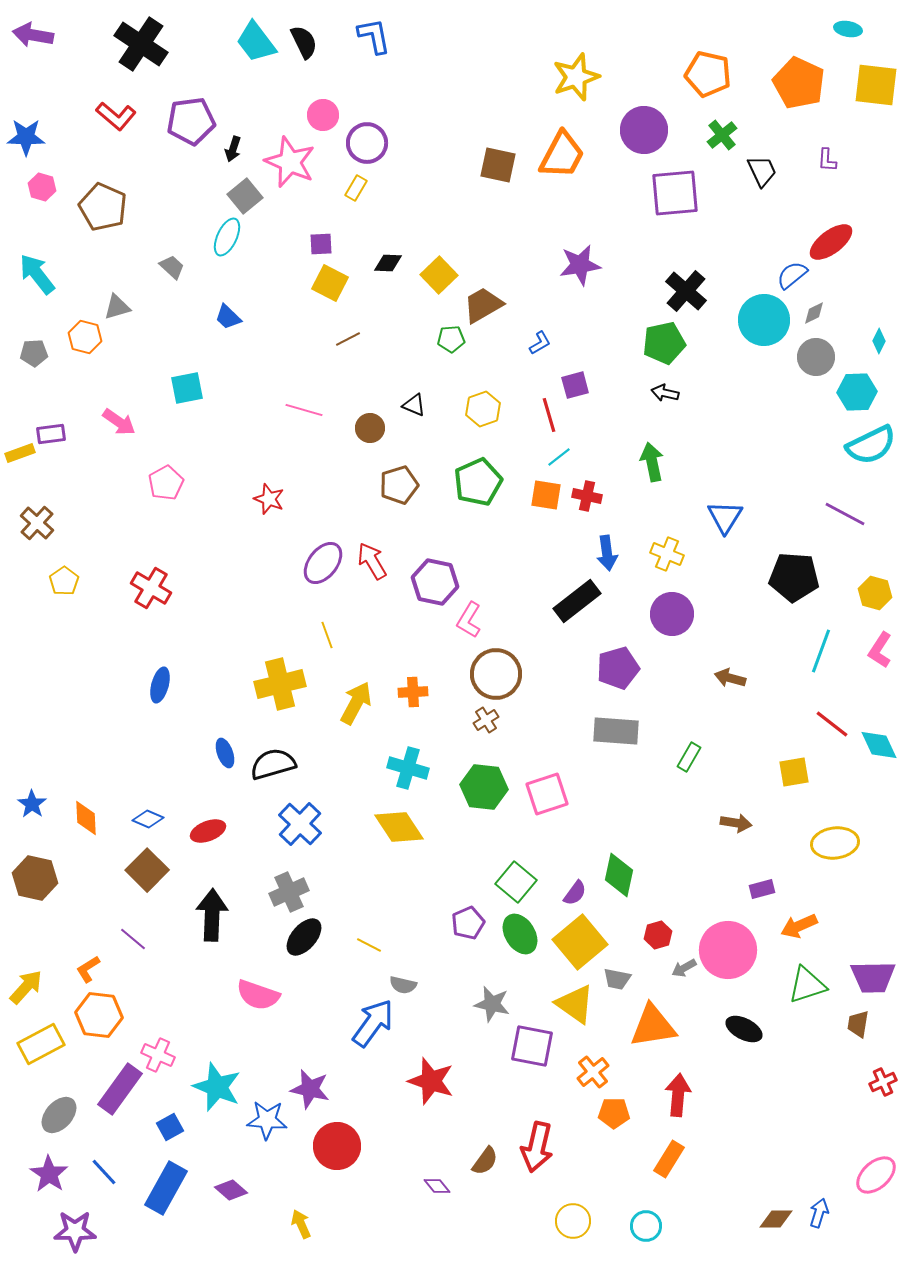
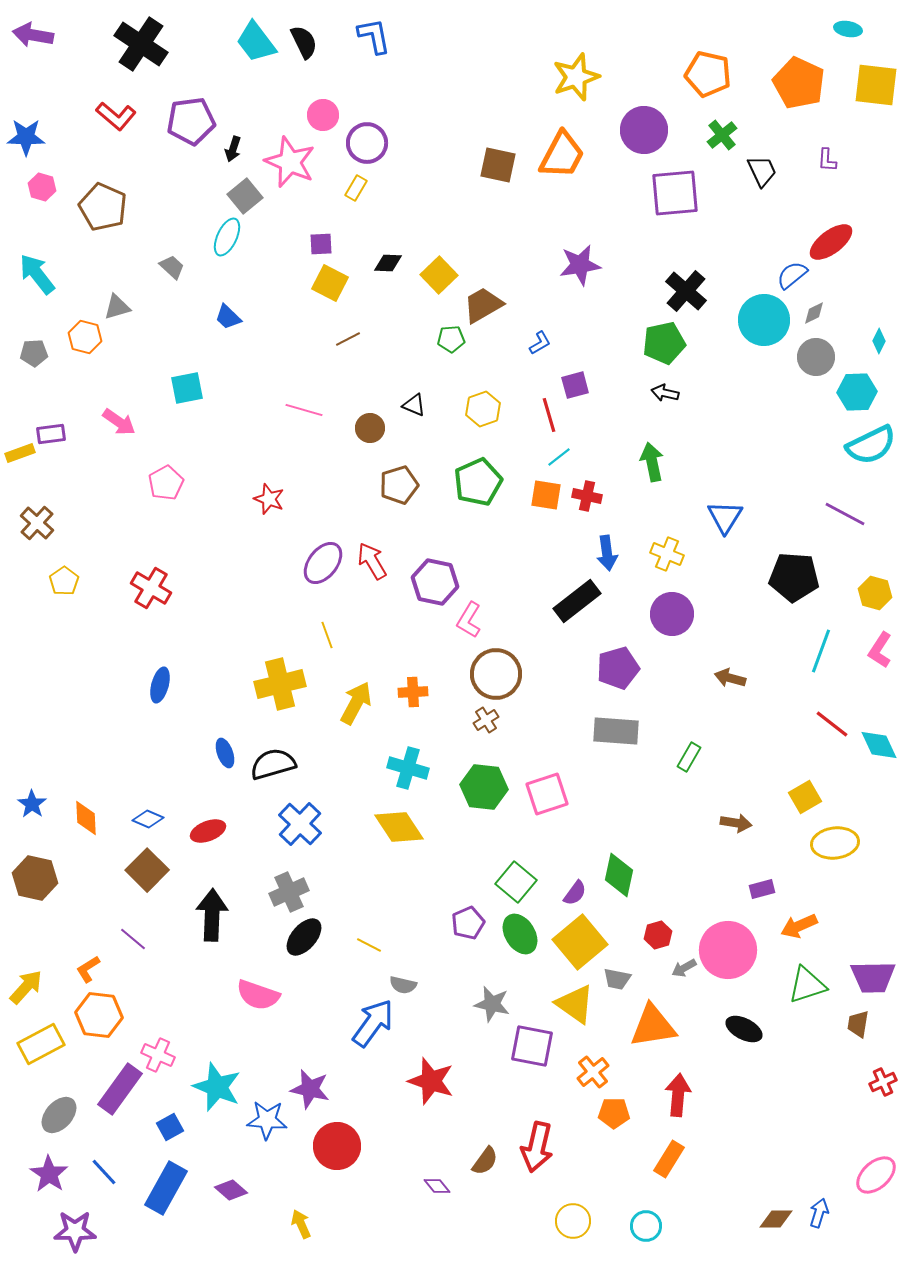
yellow square at (794, 772): moved 11 px right, 25 px down; rotated 20 degrees counterclockwise
